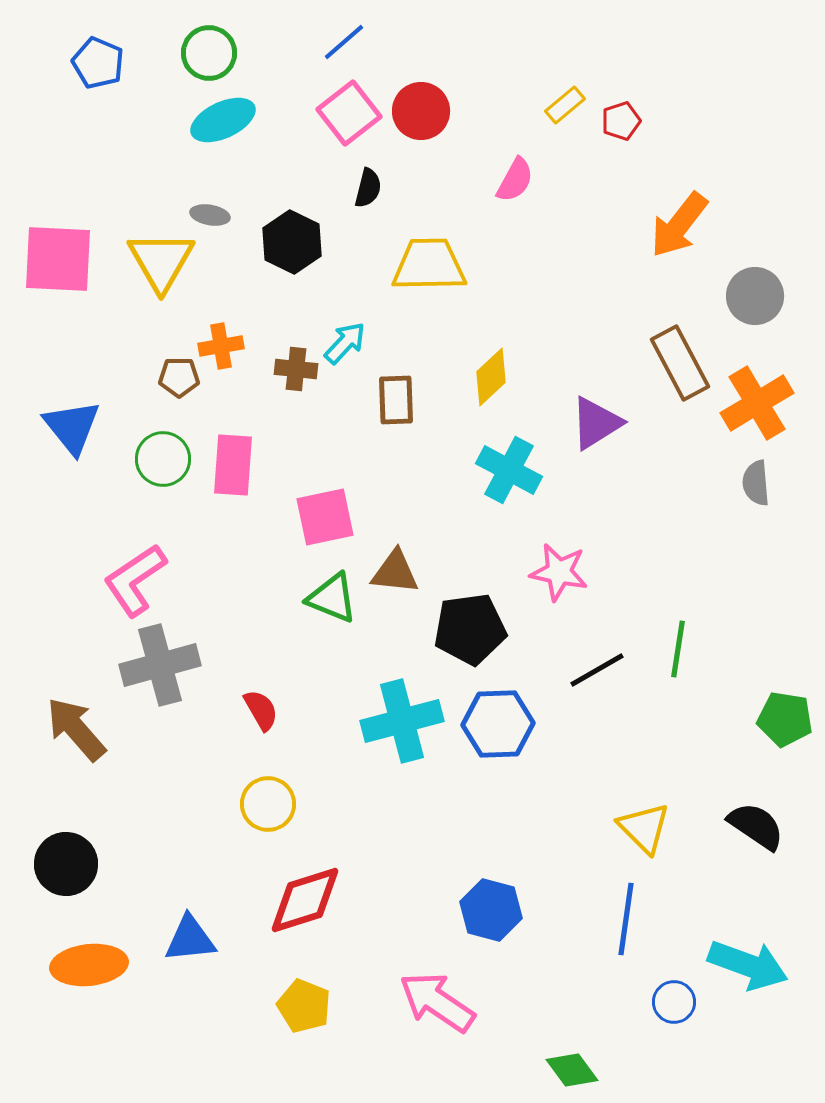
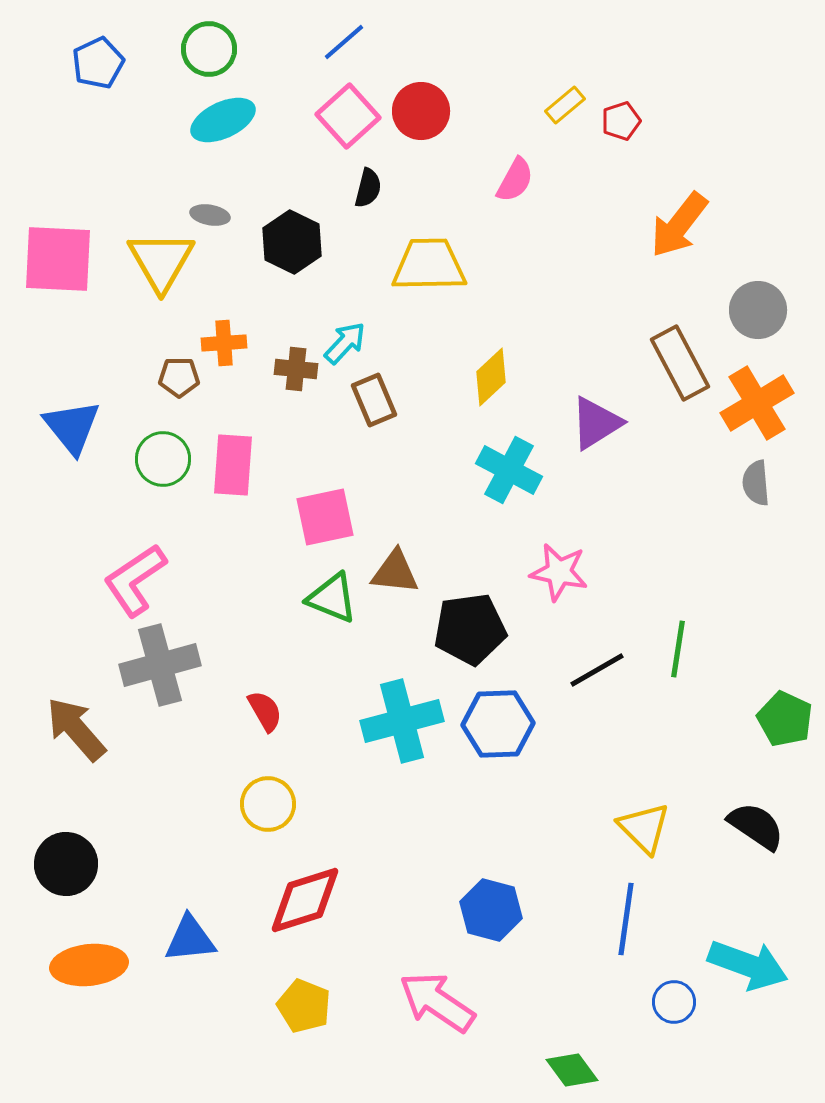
green circle at (209, 53): moved 4 px up
blue pentagon at (98, 63): rotated 24 degrees clockwise
pink square at (349, 113): moved 1 px left, 3 px down; rotated 4 degrees counterclockwise
gray circle at (755, 296): moved 3 px right, 14 px down
orange cross at (221, 346): moved 3 px right, 3 px up; rotated 6 degrees clockwise
brown rectangle at (396, 400): moved 22 px left; rotated 21 degrees counterclockwise
red semicircle at (261, 710): moved 4 px right, 1 px down
green pentagon at (785, 719): rotated 16 degrees clockwise
